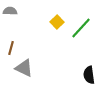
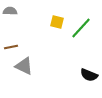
yellow square: rotated 32 degrees counterclockwise
brown line: moved 1 px up; rotated 64 degrees clockwise
gray triangle: moved 2 px up
black semicircle: rotated 60 degrees counterclockwise
